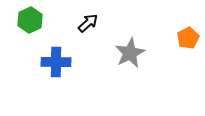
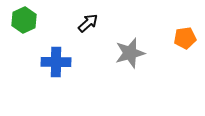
green hexagon: moved 6 px left
orange pentagon: moved 3 px left; rotated 20 degrees clockwise
gray star: rotated 12 degrees clockwise
